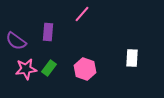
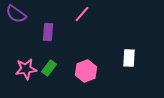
purple semicircle: moved 27 px up
white rectangle: moved 3 px left
pink hexagon: moved 1 px right, 2 px down; rotated 20 degrees clockwise
